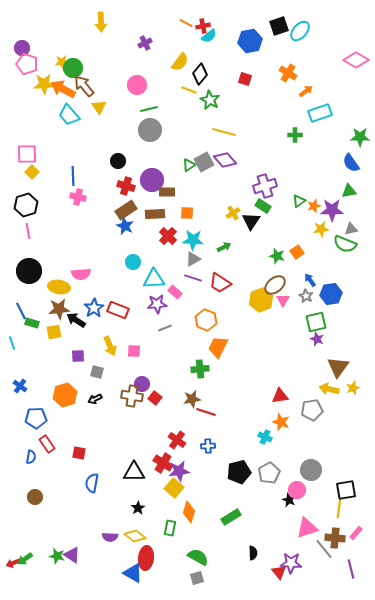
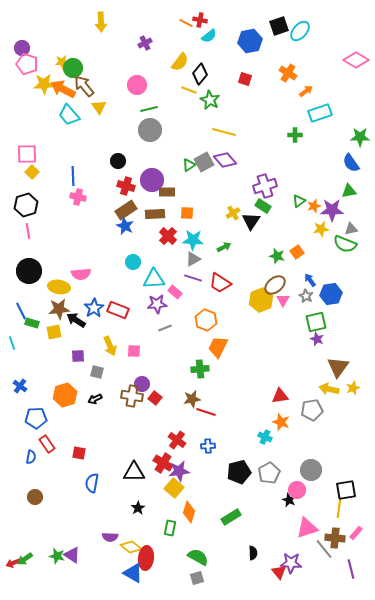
red cross at (203, 26): moved 3 px left, 6 px up; rotated 24 degrees clockwise
yellow diamond at (135, 536): moved 4 px left, 11 px down
